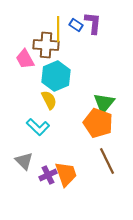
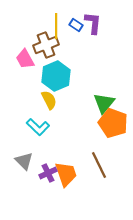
yellow line: moved 2 px left, 3 px up
brown cross: rotated 25 degrees counterclockwise
orange pentagon: moved 15 px right
brown line: moved 8 px left, 4 px down
purple cross: moved 2 px up
